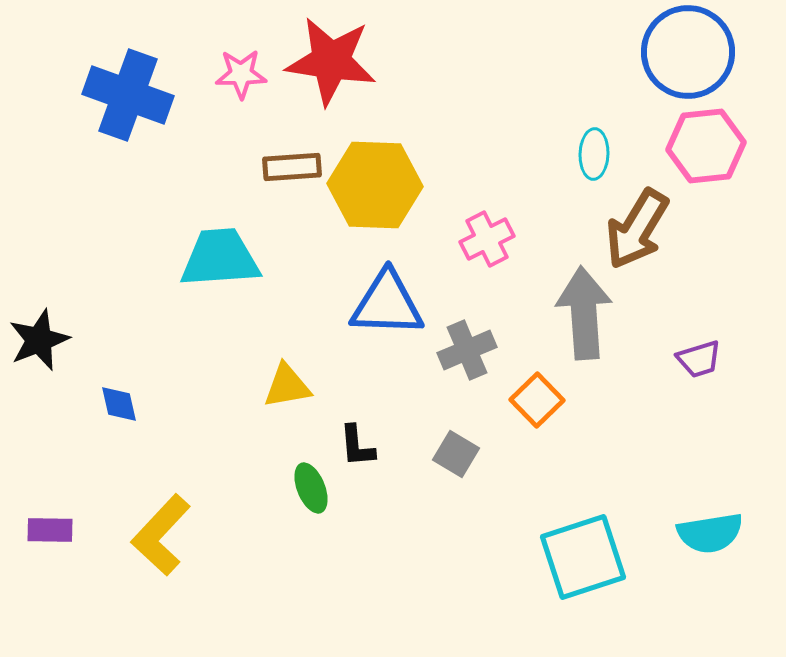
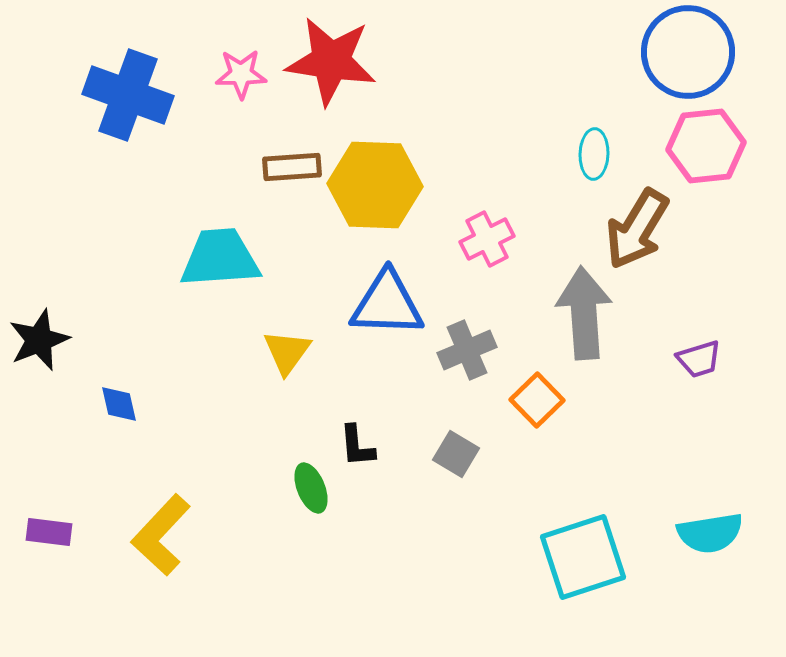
yellow triangle: moved 34 px up; rotated 44 degrees counterclockwise
purple rectangle: moved 1 px left, 2 px down; rotated 6 degrees clockwise
